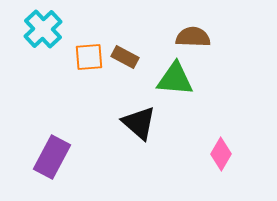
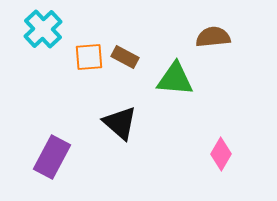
brown semicircle: moved 20 px right; rotated 8 degrees counterclockwise
black triangle: moved 19 px left
